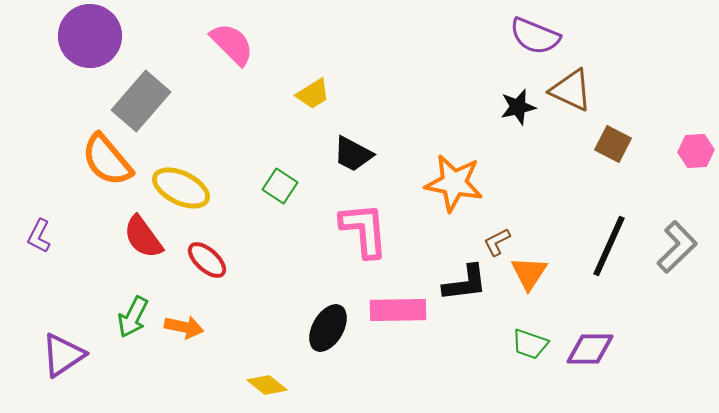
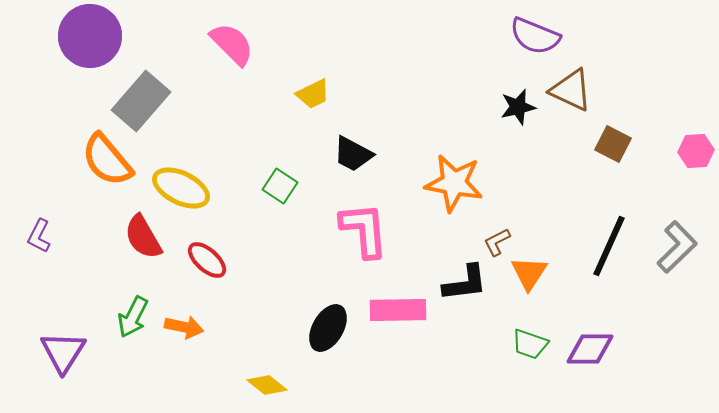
yellow trapezoid: rotated 6 degrees clockwise
red semicircle: rotated 6 degrees clockwise
purple triangle: moved 3 px up; rotated 24 degrees counterclockwise
